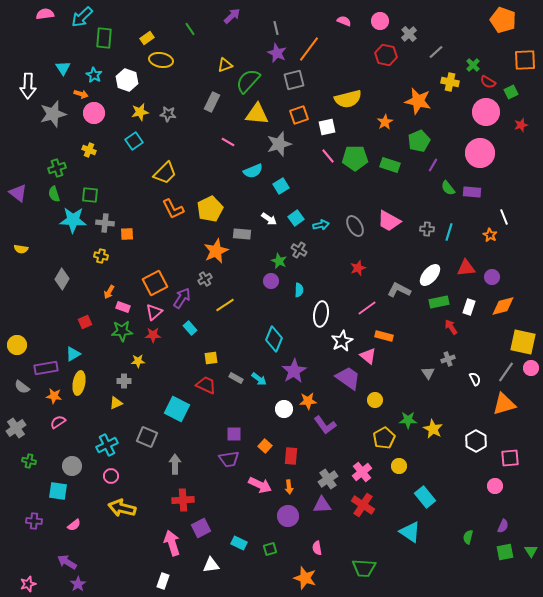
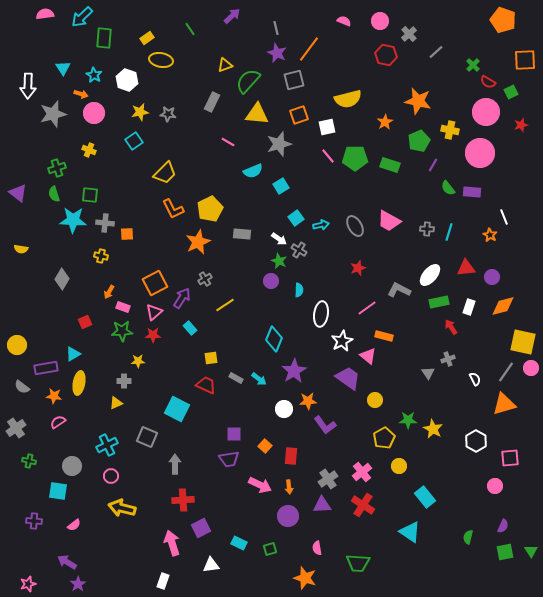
yellow cross at (450, 82): moved 48 px down
white arrow at (269, 219): moved 10 px right, 20 px down
orange star at (216, 251): moved 18 px left, 9 px up
green trapezoid at (364, 568): moved 6 px left, 5 px up
